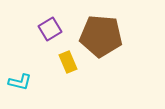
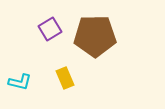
brown pentagon: moved 6 px left; rotated 6 degrees counterclockwise
yellow rectangle: moved 3 px left, 16 px down
